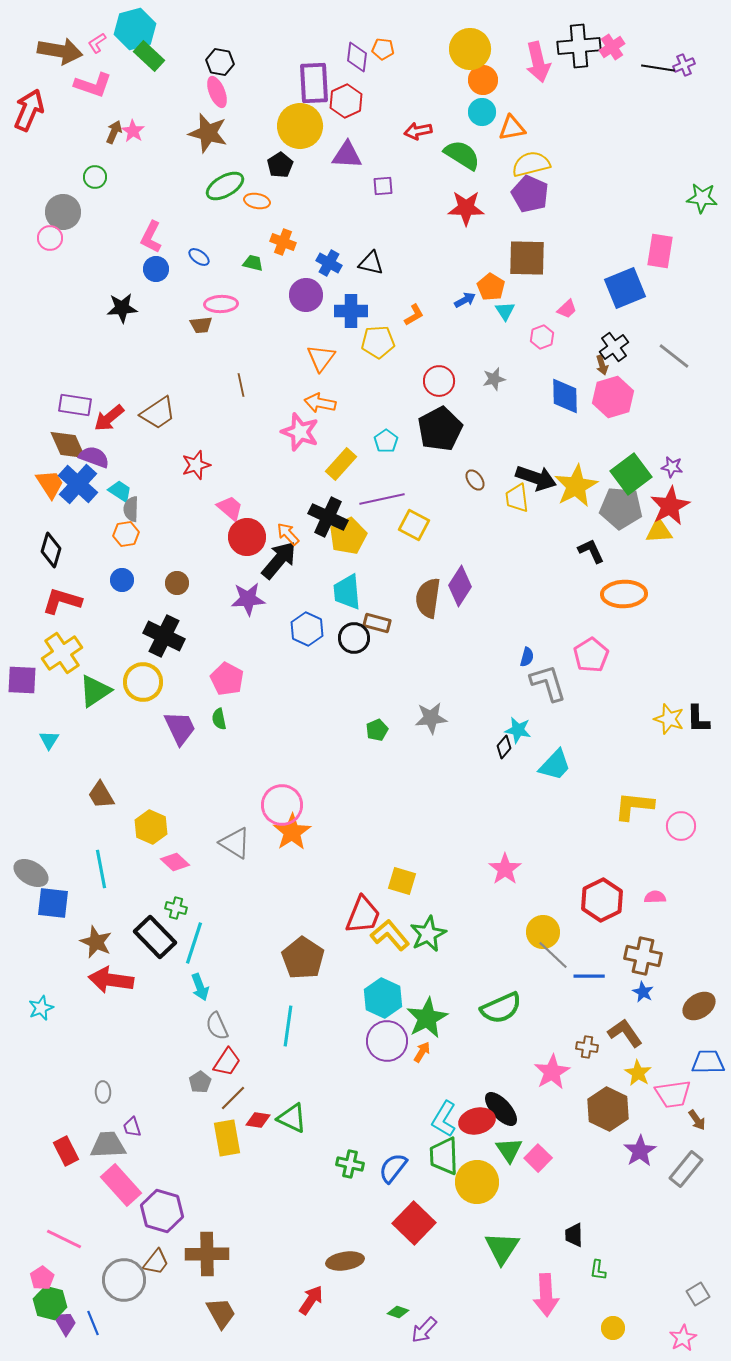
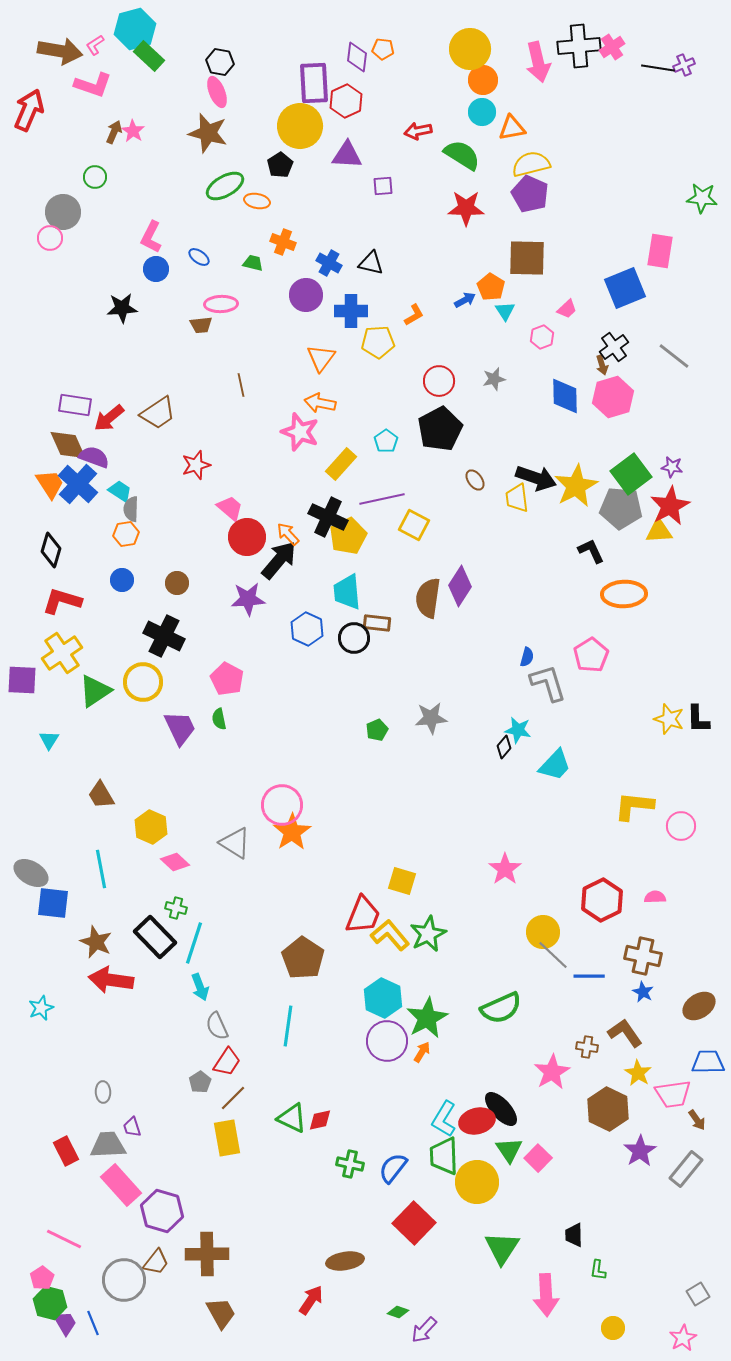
pink L-shape at (97, 43): moved 2 px left, 2 px down
brown rectangle at (377, 623): rotated 8 degrees counterclockwise
red diamond at (258, 1120): moved 62 px right; rotated 20 degrees counterclockwise
